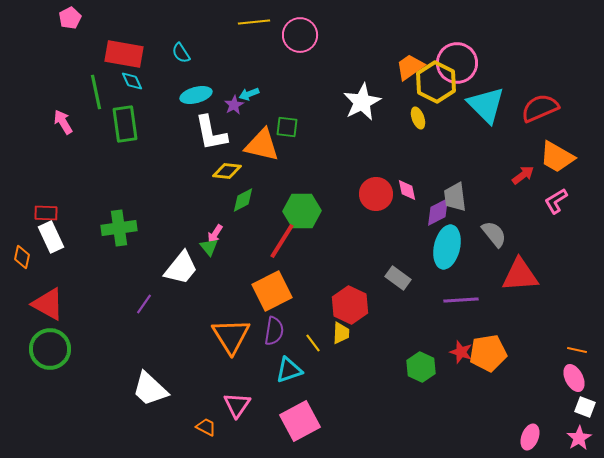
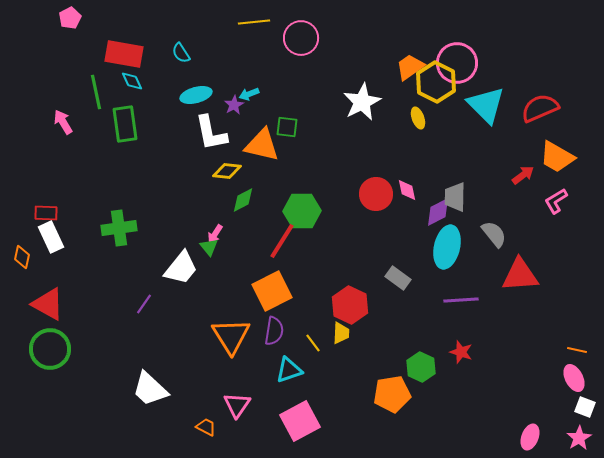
pink circle at (300, 35): moved 1 px right, 3 px down
gray trapezoid at (455, 197): rotated 8 degrees clockwise
orange pentagon at (488, 353): moved 96 px left, 41 px down
